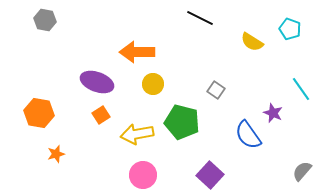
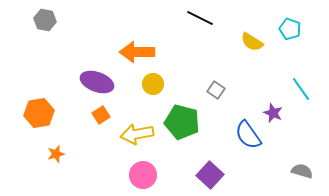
orange hexagon: rotated 20 degrees counterclockwise
gray semicircle: rotated 65 degrees clockwise
